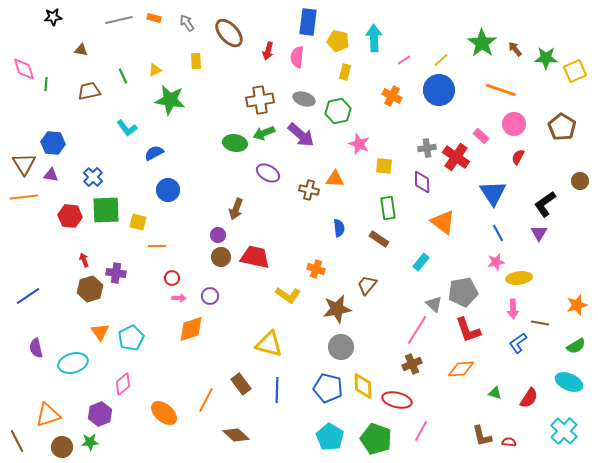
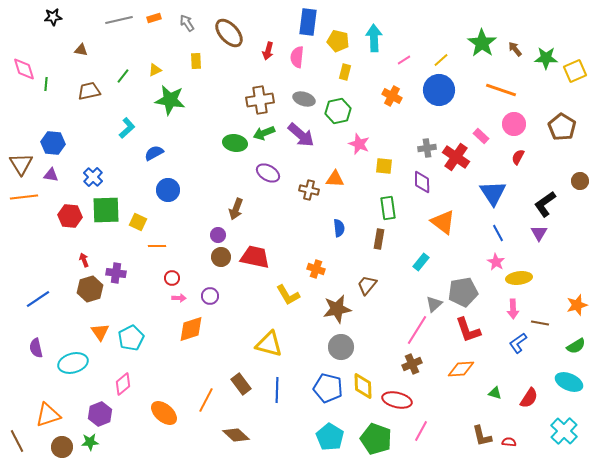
orange rectangle at (154, 18): rotated 32 degrees counterclockwise
green line at (123, 76): rotated 63 degrees clockwise
cyan L-shape at (127, 128): rotated 95 degrees counterclockwise
brown triangle at (24, 164): moved 3 px left
yellow square at (138, 222): rotated 12 degrees clockwise
brown rectangle at (379, 239): rotated 66 degrees clockwise
pink star at (496, 262): rotated 30 degrees counterclockwise
yellow L-shape at (288, 295): rotated 25 degrees clockwise
blue line at (28, 296): moved 10 px right, 3 px down
gray triangle at (434, 304): rotated 36 degrees clockwise
